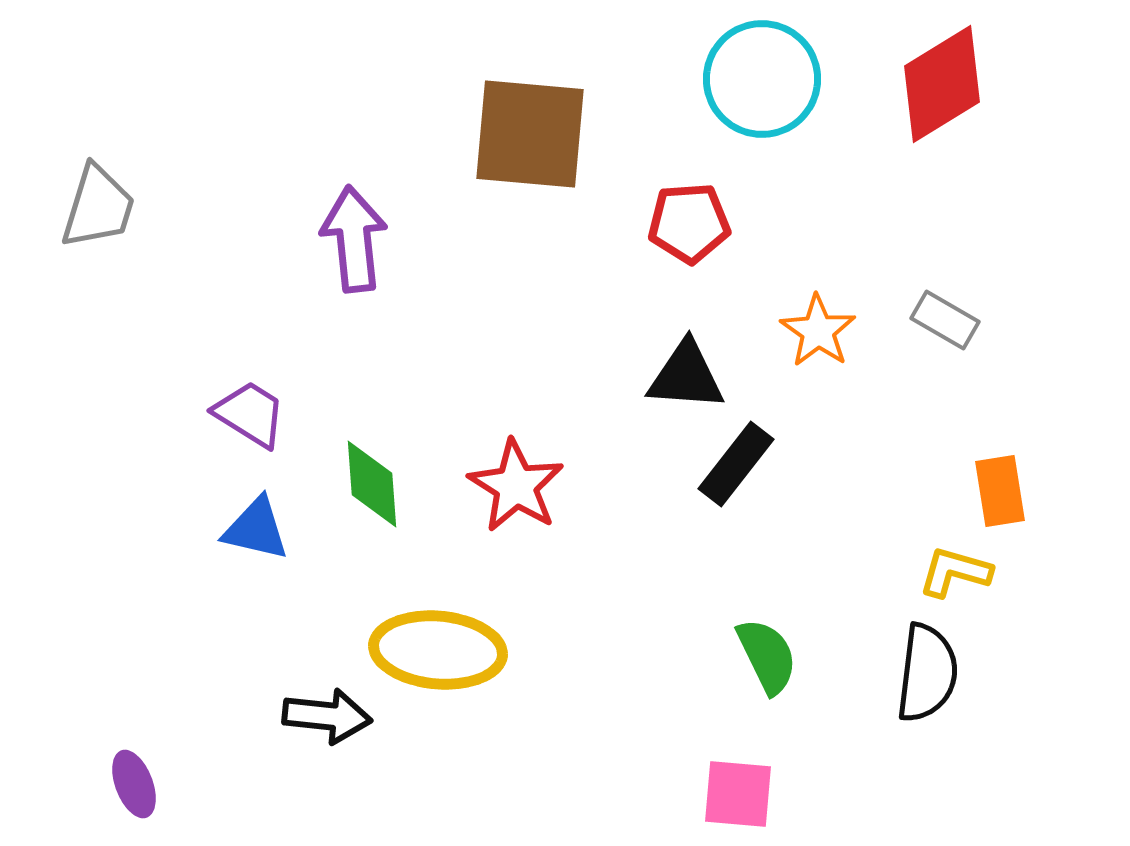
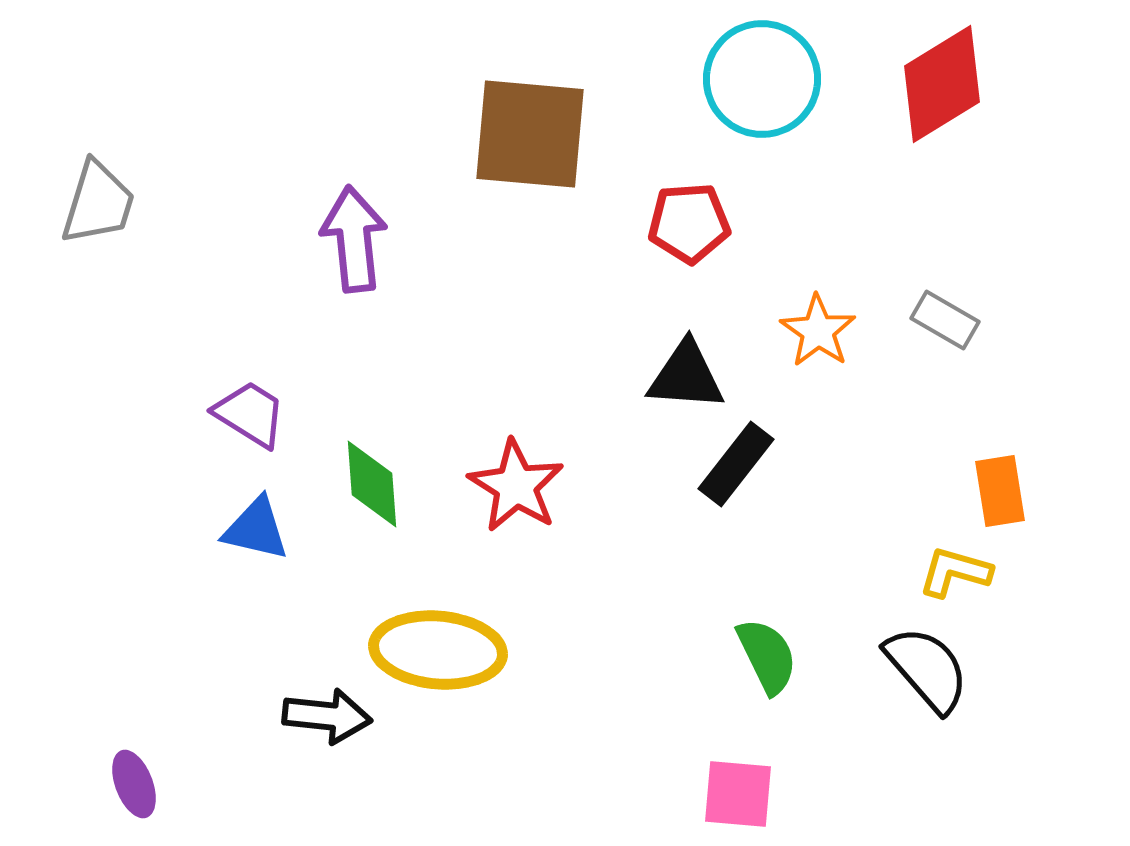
gray trapezoid: moved 4 px up
black semicircle: moved 4 px up; rotated 48 degrees counterclockwise
